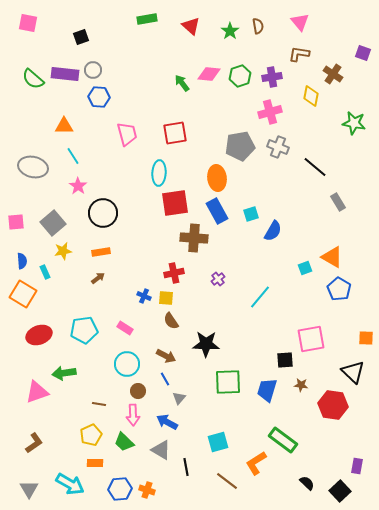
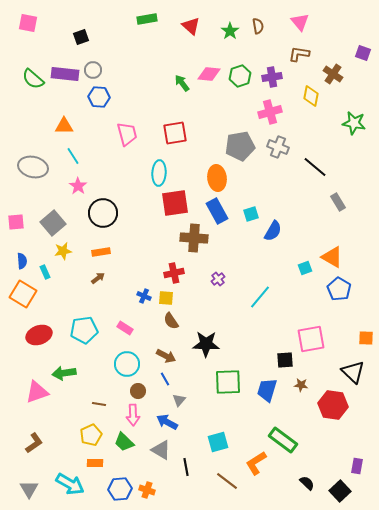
gray triangle at (179, 398): moved 2 px down
